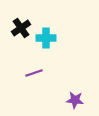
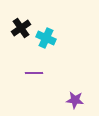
cyan cross: rotated 24 degrees clockwise
purple line: rotated 18 degrees clockwise
